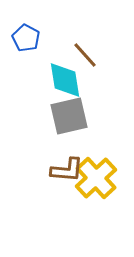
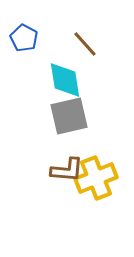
blue pentagon: moved 2 px left
brown line: moved 11 px up
yellow cross: rotated 21 degrees clockwise
